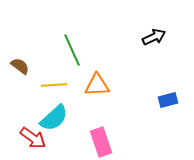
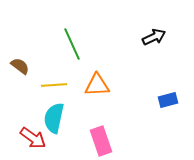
green line: moved 6 px up
cyan semicircle: rotated 144 degrees clockwise
pink rectangle: moved 1 px up
